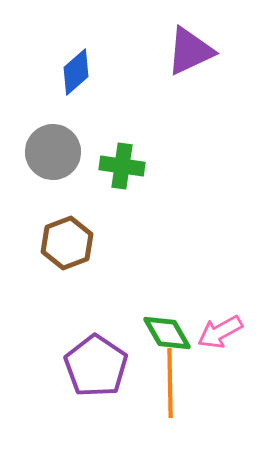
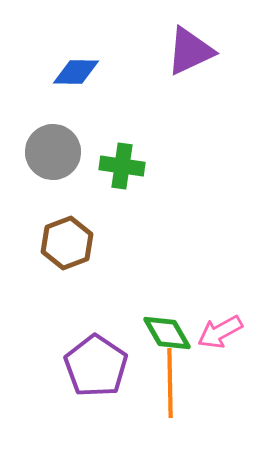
blue diamond: rotated 42 degrees clockwise
